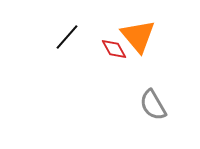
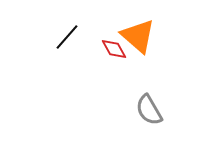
orange triangle: rotated 9 degrees counterclockwise
gray semicircle: moved 4 px left, 5 px down
